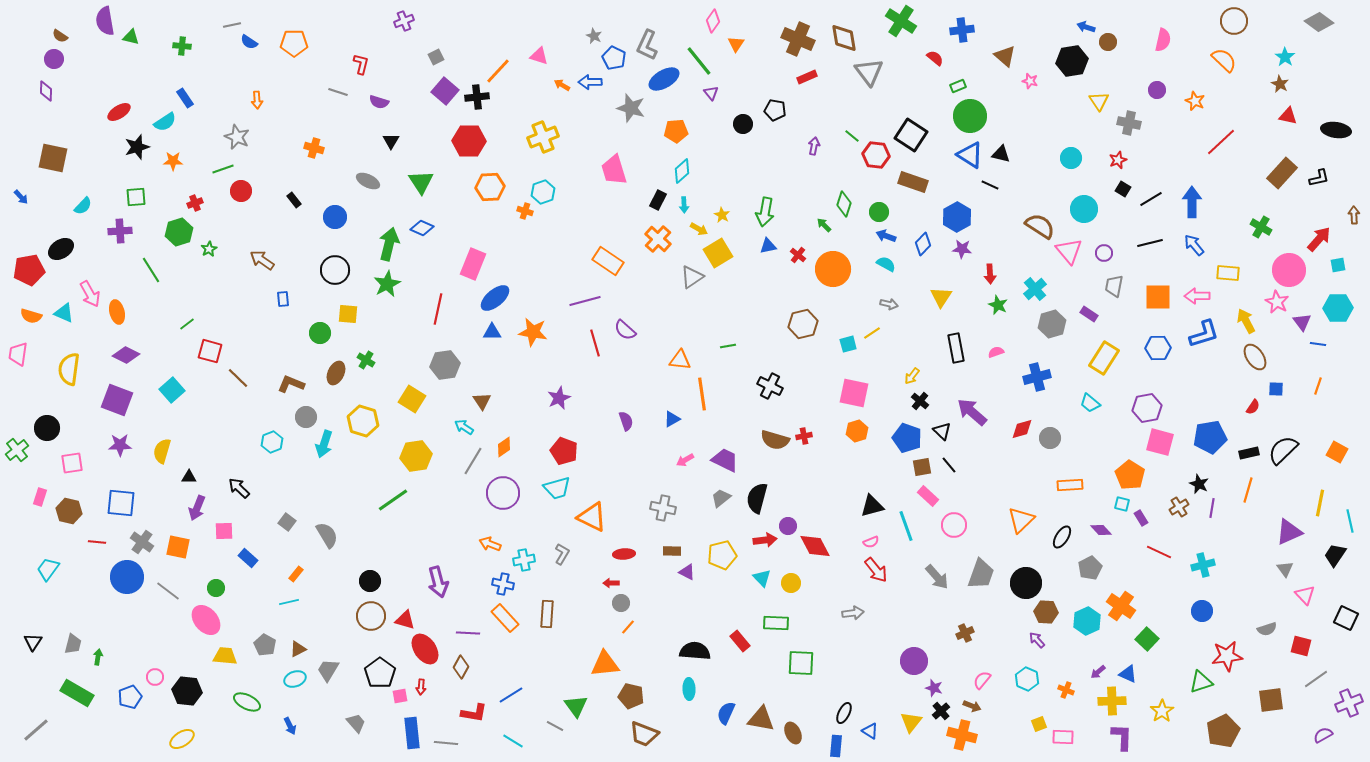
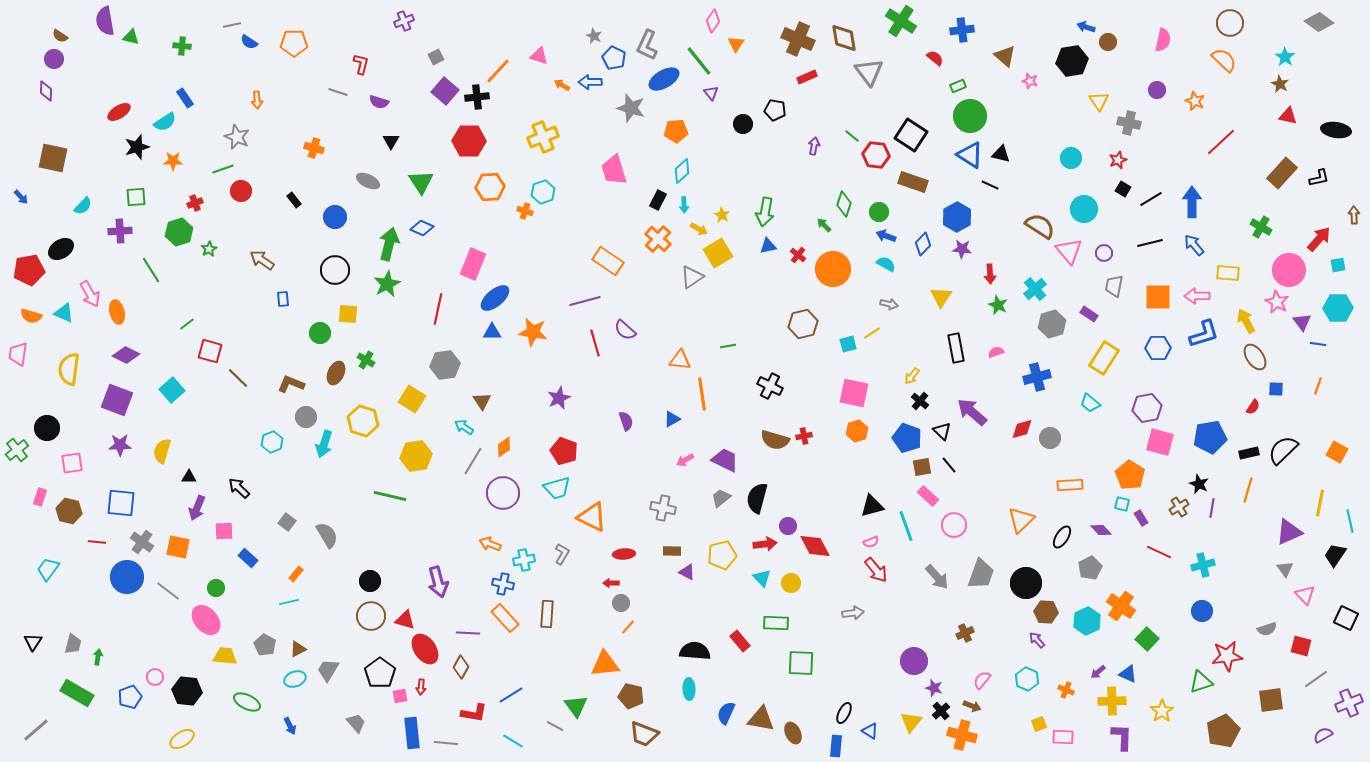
brown circle at (1234, 21): moved 4 px left, 2 px down
green line at (393, 500): moved 3 px left, 4 px up; rotated 48 degrees clockwise
red arrow at (765, 540): moved 4 px down
